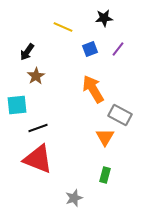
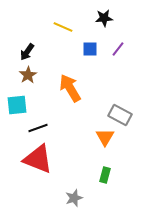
blue square: rotated 21 degrees clockwise
brown star: moved 8 px left, 1 px up
orange arrow: moved 23 px left, 1 px up
